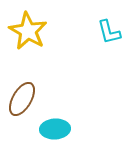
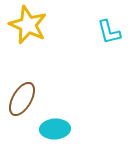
yellow star: moved 6 px up; rotated 6 degrees counterclockwise
